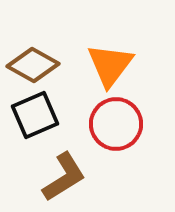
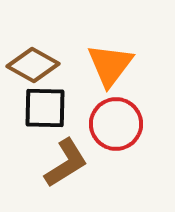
black square: moved 10 px right, 7 px up; rotated 24 degrees clockwise
brown L-shape: moved 2 px right, 14 px up
